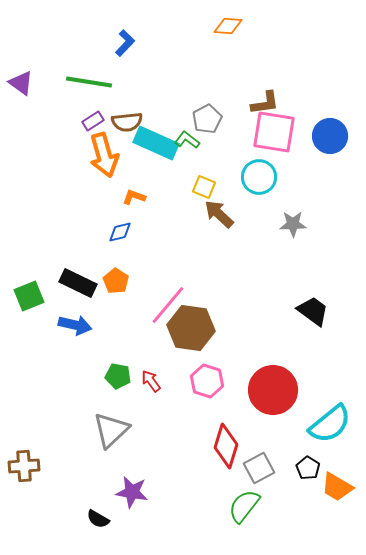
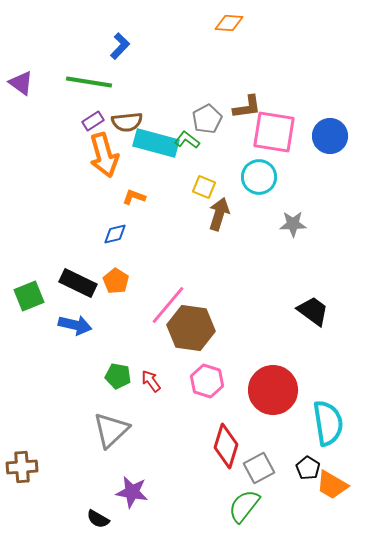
orange diamond: moved 1 px right, 3 px up
blue L-shape: moved 5 px left, 3 px down
brown L-shape: moved 18 px left, 4 px down
cyan rectangle: rotated 9 degrees counterclockwise
brown arrow: rotated 64 degrees clockwise
blue diamond: moved 5 px left, 2 px down
cyan semicircle: moved 2 px left, 1 px up; rotated 60 degrees counterclockwise
brown cross: moved 2 px left, 1 px down
orange trapezoid: moved 5 px left, 2 px up
